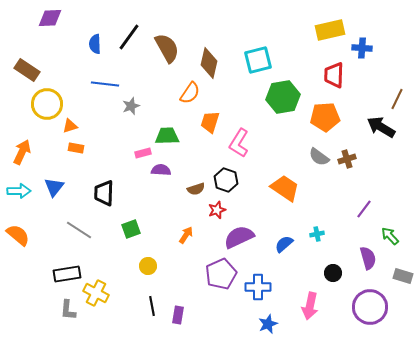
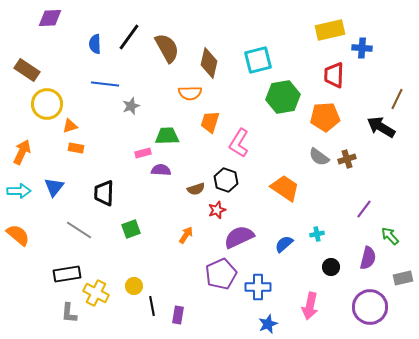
orange semicircle at (190, 93): rotated 55 degrees clockwise
purple semicircle at (368, 258): rotated 30 degrees clockwise
yellow circle at (148, 266): moved 14 px left, 20 px down
black circle at (333, 273): moved 2 px left, 6 px up
gray rectangle at (403, 276): moved 2 px down; rotated 30 degrees counterclockwise
gray L-shape at (68, 310): moved 1 px right, 3 px down
